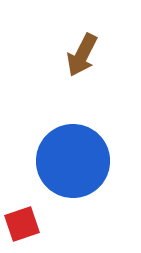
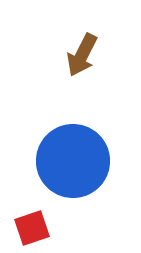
red square: moved 10 px right, 4 px down
